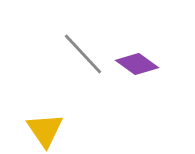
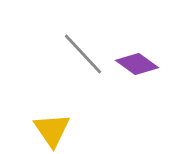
yellow triangle: moved 7 px right
